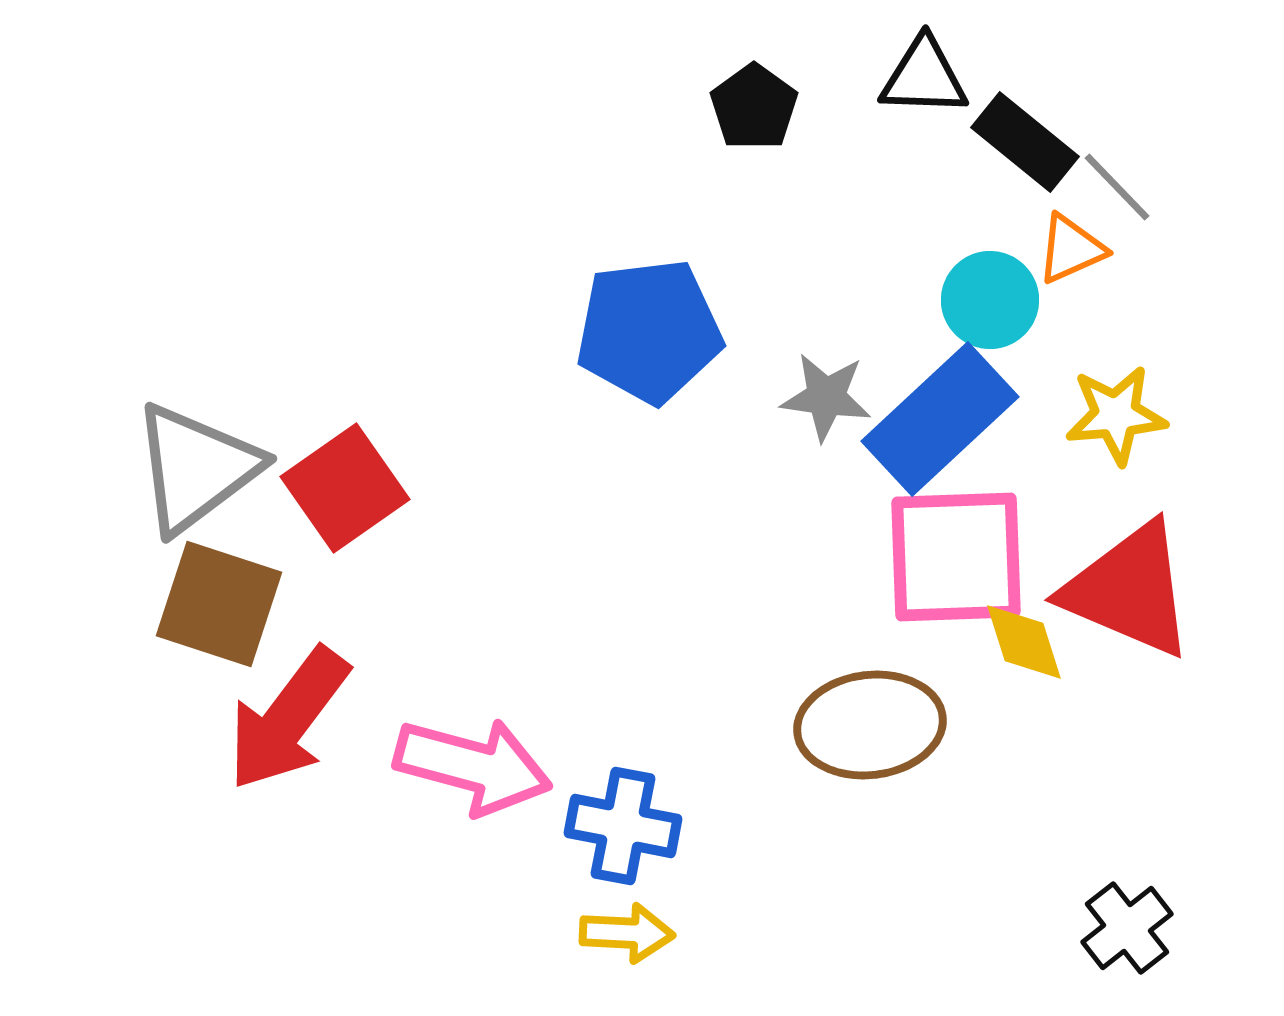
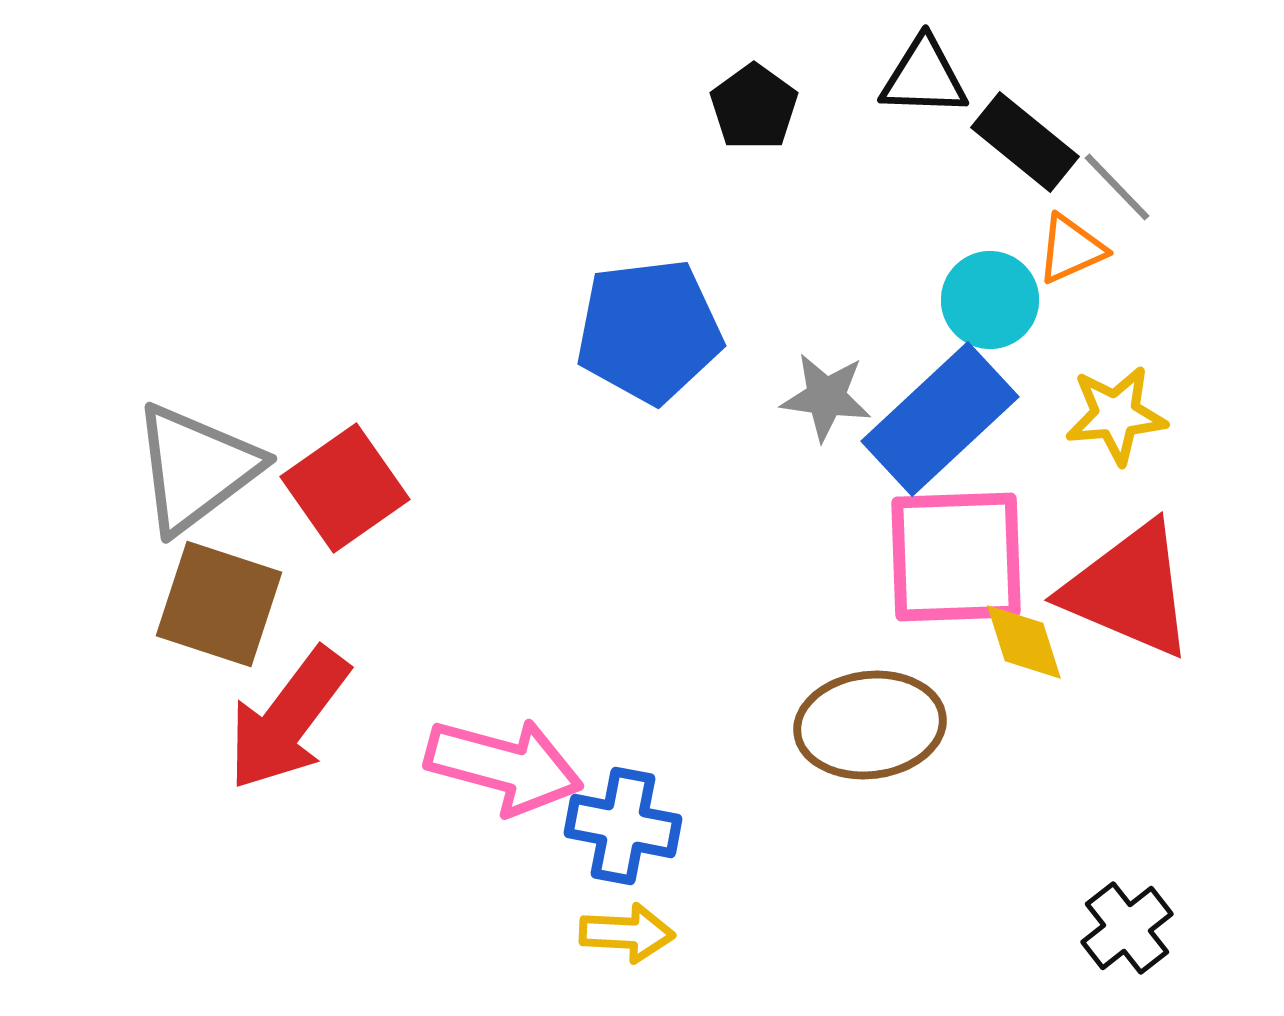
pink arrow: moved 31 px right
